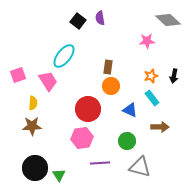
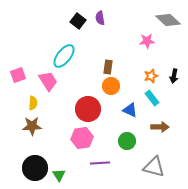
gray triangle: moved 14 px right
